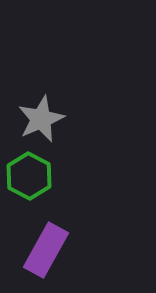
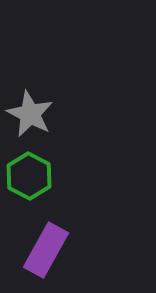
gray star: moved 11 px left, 5 px up; rotated 21 degrees counterclockwise
